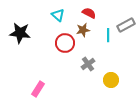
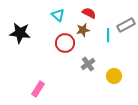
yellow circle: moved 3 px right, 4 px up
